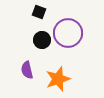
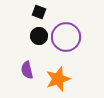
purple circle: moved 2 px left, 4 px down
black circle: moved 3 px left, 4 px up
